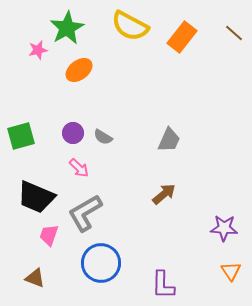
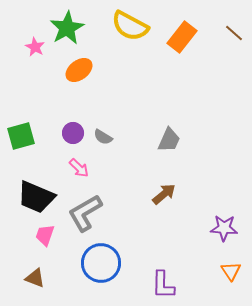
pink star: moved 3 px left, 3 px up; rotated 30 degrees counterclockwise
pink trapezoid: moved 4 px left
